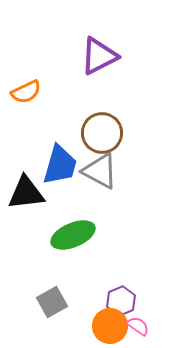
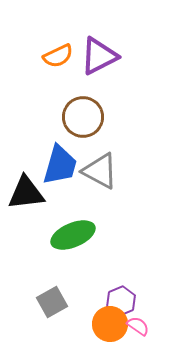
orange semicircle: moved 32 px right, 36 px up
brown circle: moved 19 px left, 16 px up
orange circle: moved 2 px up
